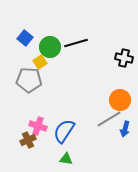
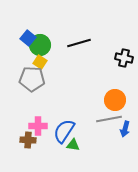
blue square: moved 3 px right
black line: moved 3 px right
green circle: moved 10 px left, 2 px up
yellow square: rotated 24 degrees counterclockwise
gray pentagon: moved 3 px right, 1 px up
orange circle: moved 5 px left
gray line: rotated 20 degrees clockwise
pink cross: rotated 18 degrees counterclockwise
brown cross: rotated 28 degrees clockwise
green triangle: moved 7 px right, 14 px up
